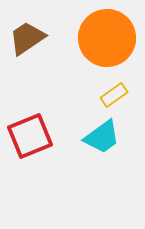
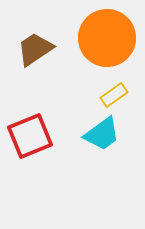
brown trapezoid: moved 8 px right, 11 px down
cyan trapezoid: moved 3 px up
